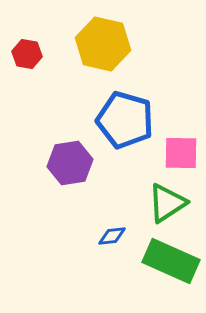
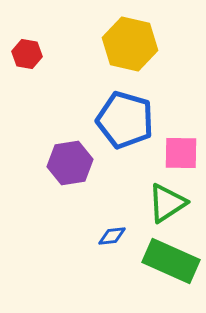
yellow hexagon: moved 27 px right
